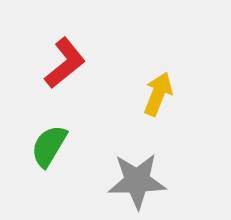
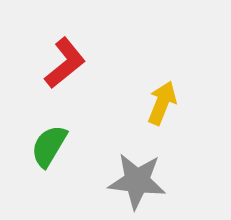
yellow arrow: moved 4 px right, 9 px down
gray star: rotated 8 degrees clockwise
